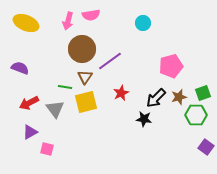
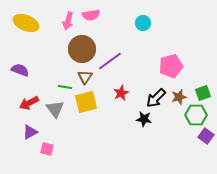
purple semicircle: moved 2 px down
purple square: moved 11 px up
